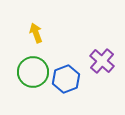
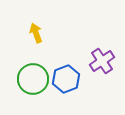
purple cross: rotated 15 degrees clockwise
green circle: moved 7 px down
